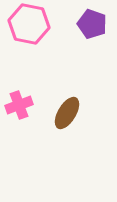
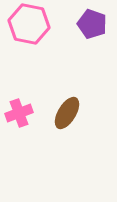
pink cross: moved 8 px down
